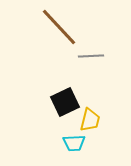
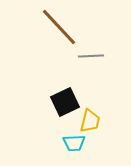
yellow trapezoid: moved 1 px down
